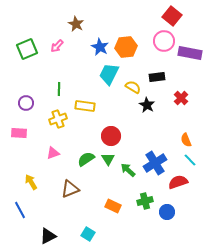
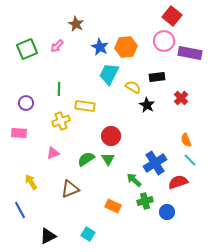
yellow cross: moved 3 px right, 2 px down
green arrow: moved 6 px right, 10 px down
